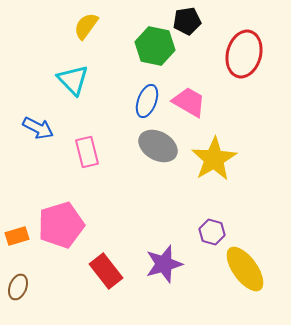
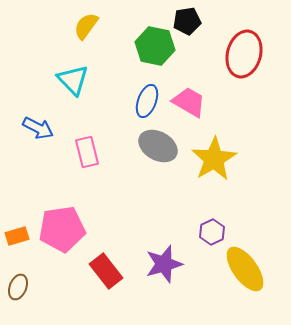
pink pentagon: moved 1 px right, 4 px down; rotated 9 degrees clockwise
purple hexagon: rotated 20 degrees clockwise
